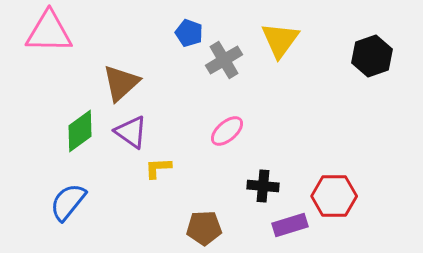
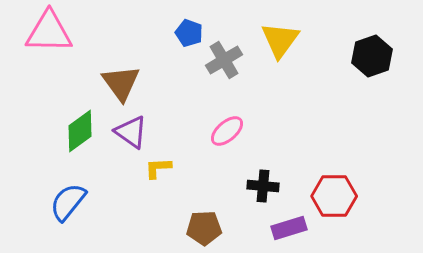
brown triangle: rotated 24 degrees counterclockwise
purple rectangle: moved 1 px left, 3 px down
